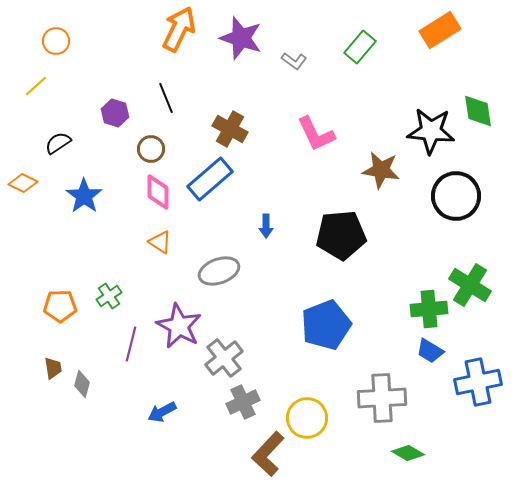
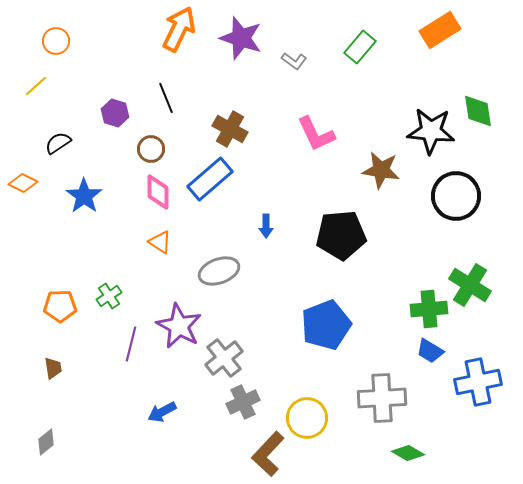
gray diamond at (82, 384): moved 36 px left, 58 px down; rotated 36 degrees clockwise
